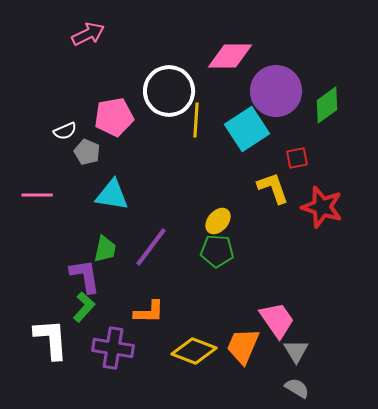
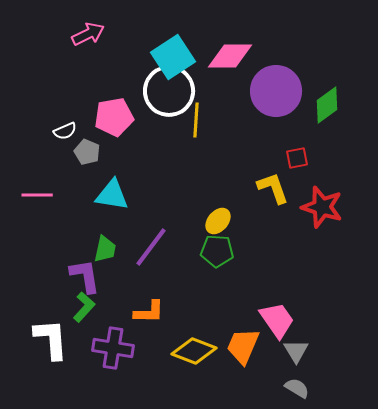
cyan square: moved 74 px left, 72 px up
